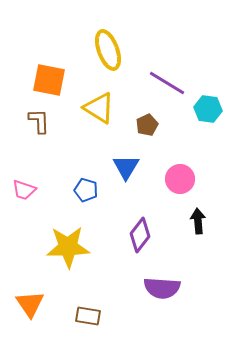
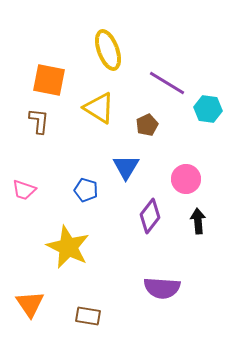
brown L-shape: rotated 8 degrees clockwise
pink circle: moved 6 px right
purple diamond: moved 10 px right, 19 px up
yellow star: rotated 27 degrees clockwise
